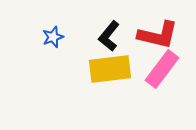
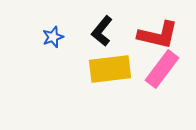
black L-shape: moved 7 px left, 5 px up
